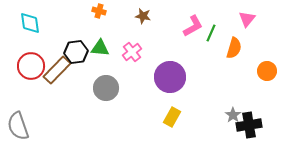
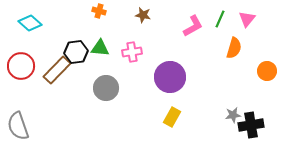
brown star: moved 1 px up
cyan diamond: rotated 40 degrees counterclockwise
green line: moved 9 px right, 14 px up
pink cross: rotated 30 degrees clockwise
red circle: moved 10 px left
gray star: rotated 28 degrees clockwise
black cross: moved 2 px right
